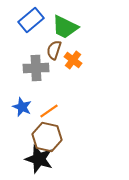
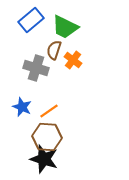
gray cross: rotated 20 degrees clockwise
brown hexagon: rotated 8 degrees counterclockwise
black star: moved 5 px right
